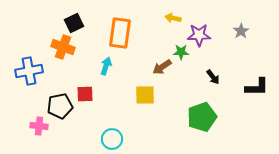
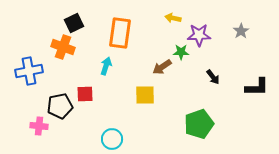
green pentagon: moved 3 px left, 7 px down
